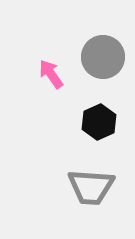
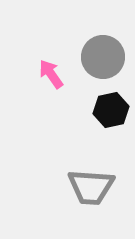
black hexagon: moved 12 px right, 12 px up; rotated 12 degrees clockwise
